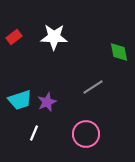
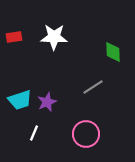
red rectangle: rotated 28 degrees clockwise
green diamond: moved 6 px left; rotated 10 degrees clockwise
